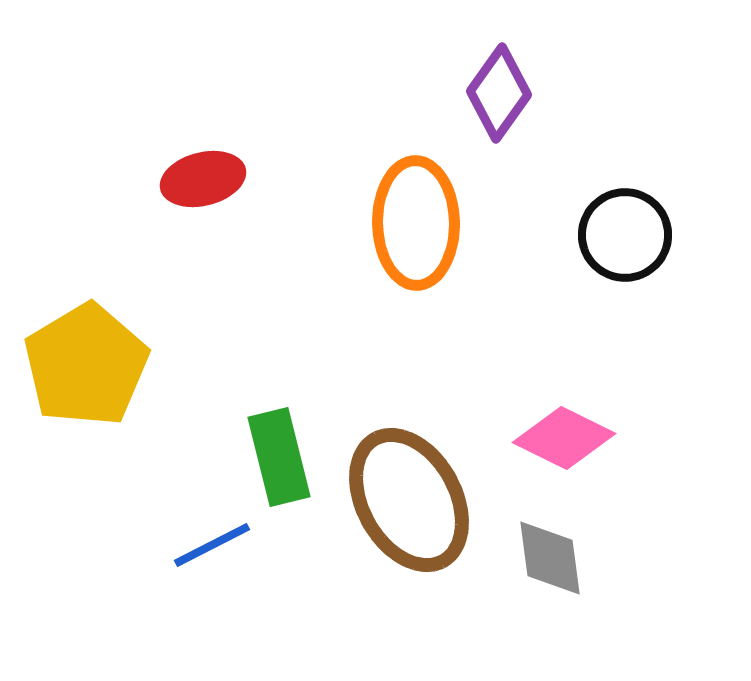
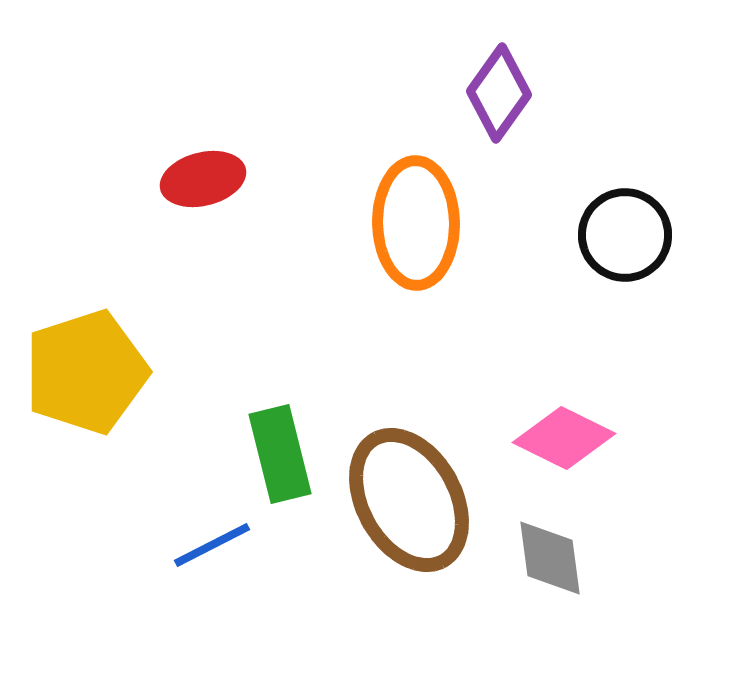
yellow pentagon: moved 7 px down; rotated 13 degrees clockwise
green rectangle: moved 1 px right, 3 px up
